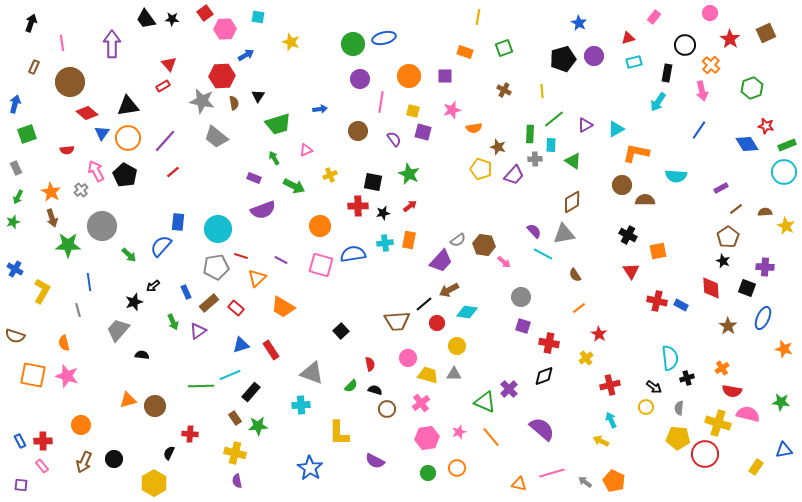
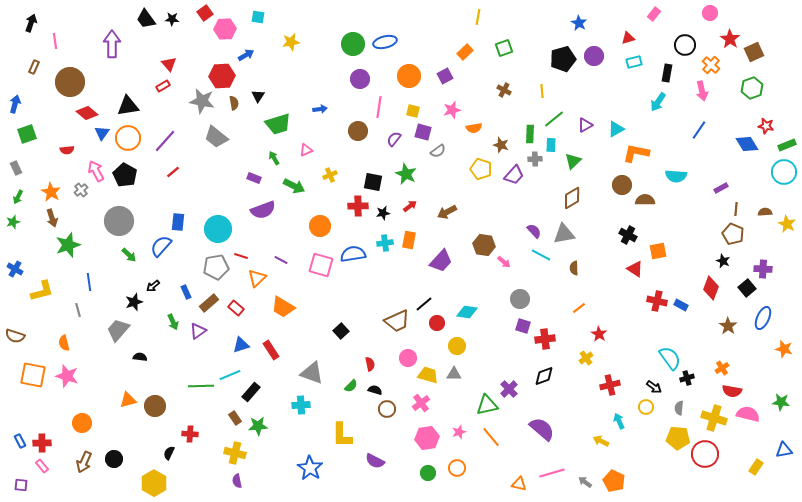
pink rectangle at (654, 17): moved 3 px up
brown square at (766, 33): moved 12 px left, 19 px down
blue ellipse at (384, 38): moved 1 px right, 4 px down
yellow star at (291, 42): rotated 30 degrees counterclockwise
pink line at (62, 43): moved 7 px left, 2 px up
orange rectangle at (465, 52): rotated 63 degrees counterclockwise
purple square at (445, 76): rotated 28 degrees counterclockwise
pink line at (381, 102): moved 2 px left, 5 px down
purple semicircle at (394, 139): rotated 105 degrees counterclockwise
brown star at (498, 147): moved 3 px right, 2 px up
green triangle at (573, 161): rotated 42 degrees clockwise
green star at (409, 174): moved 3 px left
brown diamond at (572, 202): moved 4 px up
brown line at (736, 209): rotated 48 degrees counterclockwise
gray circle at (102, 226): moved 17 px right, 5 px up
yellow star at (786, 226): moved 1 px right, 2 px up
brown pentagon at (728, 237): moved 5 px right, 3 px up; rotated 15 degrees counterclockwise
gray semicircle at (458, 240): moved 20 px left, 89 px up
green star at (68, 245): rotated 20 degrees counterclockwise
cyan line at (543, 254): moved 2 px left, 1 px down
purple cross at (765, 267): moved 2 px left, 2 px down
red triangle at (631, 271): moved 4 px right, 2 px up; rotated 24 degrees counterclockwise
brown semicircle at (575, 275): moved 1 px left, 7 px up; rotated 32 degrees clockwise
red diamond at (711, 288): rotated 25 degrees clockwise
black square at (747, 288): rotated 30 degrees clockwise
brown arrow at (449, 290): moved 2 px left, 78 px up
yellow L-shape at (42, 291): rotated 45 degrees clockwise
gray circle at (521, 297): moved 1 px left, 2 px down
brown trapezoid at (397, 321): rotated 20 degrees counterclockwise
red cross at (549, 343): moved 4 px left, 4 px up; rotated 18 degrees counterclockwise
black semicircle at (142, 355): moved 2 px left, 2 px down
cyan semicircle at (670, 358): rotated 30 degrees counterclockwise
green triangle at (485, 402): moved 2 px right, 3 px down; rotated 35 degrees counterclockwise
cyan arrow at (611, 420): moved 8 px right, 1 px down
yellow cross at (718, 423): moved 4 px left, 5 px up
orange circle at (81, 425): moved 1 px right, 2 px up
yellow L-shape at (339, 433): moved 3 px right, 2 px down
red cross at (43, 441): moved 1 px left, 2 px down
